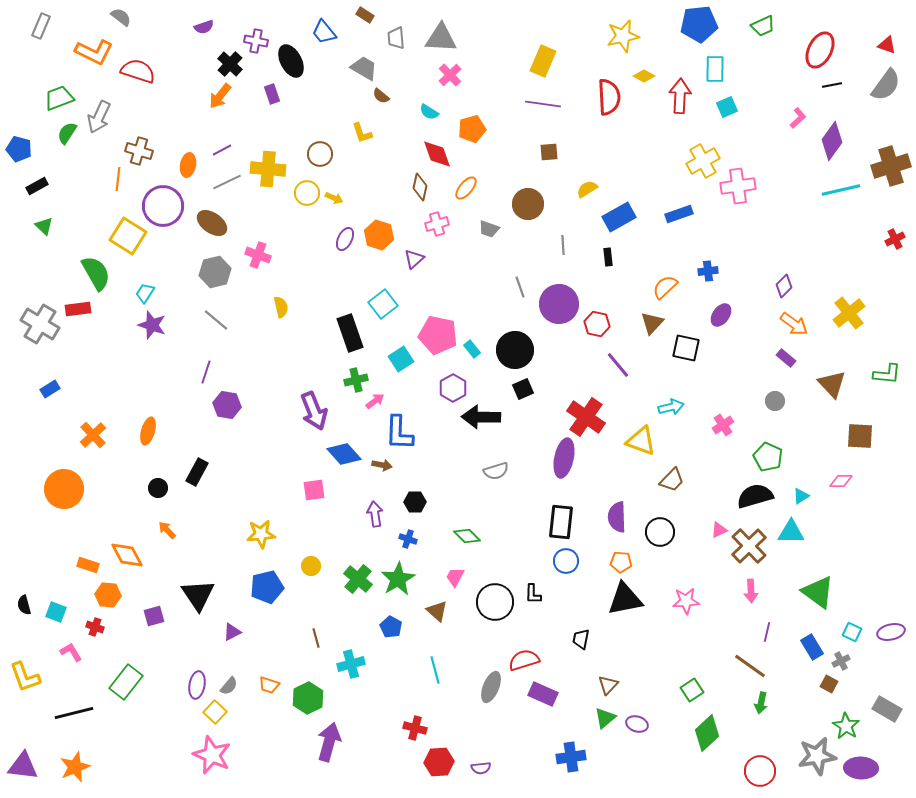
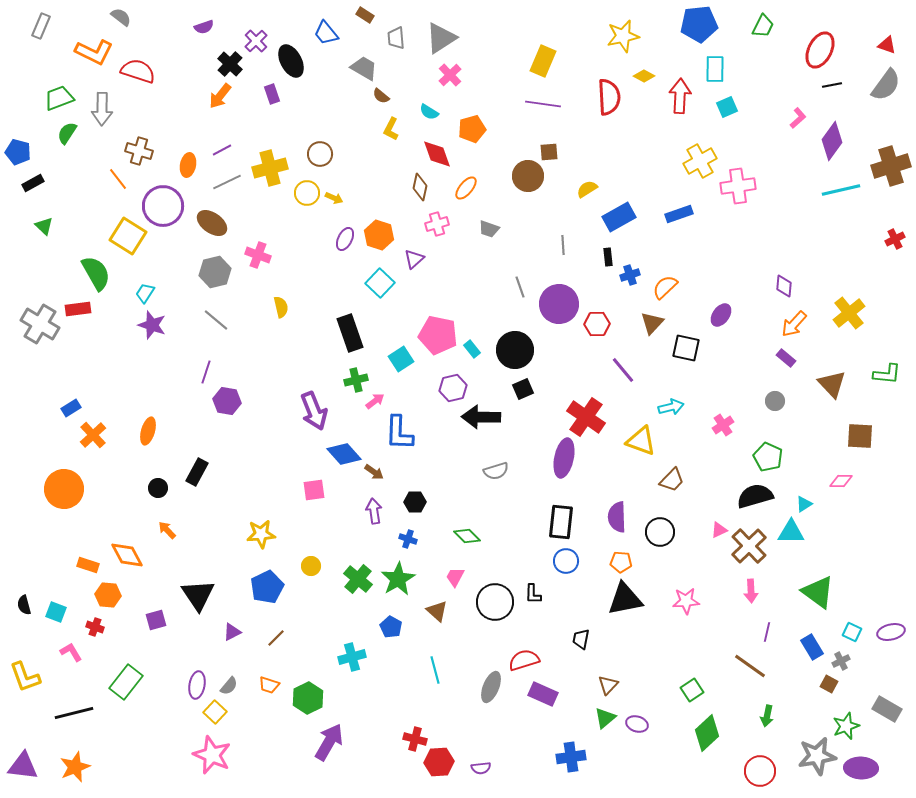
green trapezoid at (763, 26): rotated 40 degrees counterclockwise
blue trapezoid at (324, 32): moved 2 px right, 1 px down
gray triangle at (441, 38): rotated 36 degrees counterclockwise
purple cross at (256, 41): rotated 35 degrees clockwise
gray arrow at (99, 117): moved 3 px right, 8 px up; rotated 24 degrees counterclockwise
yellow L-shape at (362, 133): moved 29 px right, 4 px up; rotated 45 degrees clockwise
blue pentagon at (19, 149): moved 1 px left, 3 px down
yellow cross at (703, 161): moved 3 px left
yellow cross at (268, 169): moved 2 px right, 1 px up; rotated 20 degrees counterclockwise
orange line at (118, 179): rotated 45 degrees counterclockwise
black rectangle at (37, 186): moved 4 px left, 3 px up
brown circle at (528, 204): moved 28 px up
blue cross at (708, 271): moved 78 px left, 4 px down; rotated 12 degrees counterclockwise
purple diamond at (784, 286): rotated 40 degrees counterclockwise
cyan square at (383, 304): moved 3 px left, 21 px up; rotated 8 degrees counterclockwise
red hexagon at (597, 324): rotated 15 degrees counterclockwise
orange arrow at (794, 324): rotated 96 degrees clockwise
purple line at (618, 365): moved 5 px right, 5 px down
purple hexagon at (453, 388): rotated 16 degrees clockwise
blue rectangle at (50, 389): moved 21 px right, 19 px down
purple hexagon at (227, 405): moved 4 px up
brown arrow at (382, 465): moved 8 px left, 7 px down; rotated 24 degrees clockwise
cyan triangle at (801, 496): moved 3 px right, 8 px down
purple arrow at (375, 514): moved 1 px left, 3 px up
blue pentagon at (267, 587): rotated 12 degrees counterclockwise
purple square at (154, 616): moved 2 px right, 4 px down
brown line at (316, 638): moved 40 px left; rotated 60 degrees clockwise
cyan cross at (351, 664): moved 1 px right, 7 px up
green arrow at (761, 703): moved 6 px right, 13 px down
green star at (846, 726): rotated 20 degrees clockwise
red cross at (415, 728): moved 11 px down
purple arrow at (329, 742): rotated 15 degrees clockwise
